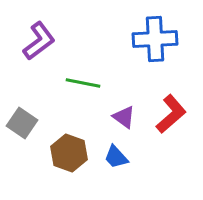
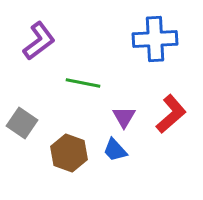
purple triangle: rotated 25 degrees clockwise
blue trapezoid: moved 1 px left, 7 px up
